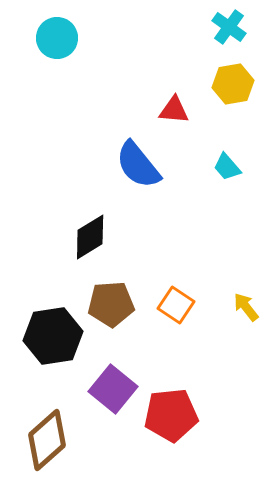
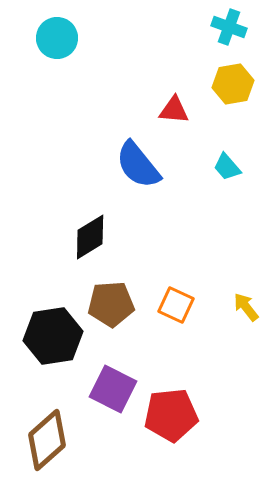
cyan cross: rotated 16 degrees counterclockwise
orange square: rotated 9 degrees counterclockwise
purple square: rotated 12 degrees counterclockwise
